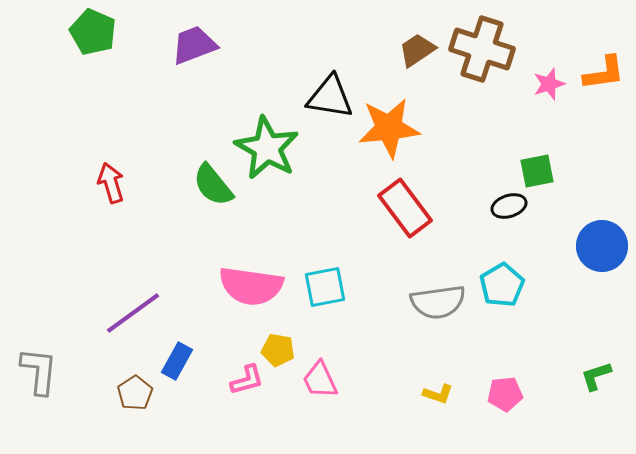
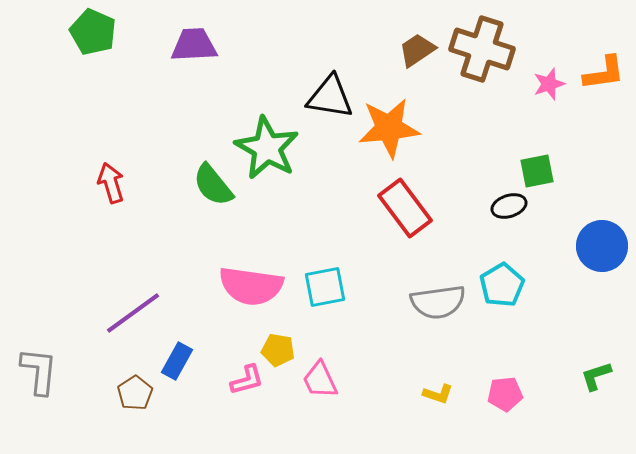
purple trapezoid: rotated 18 degrees clockwise
